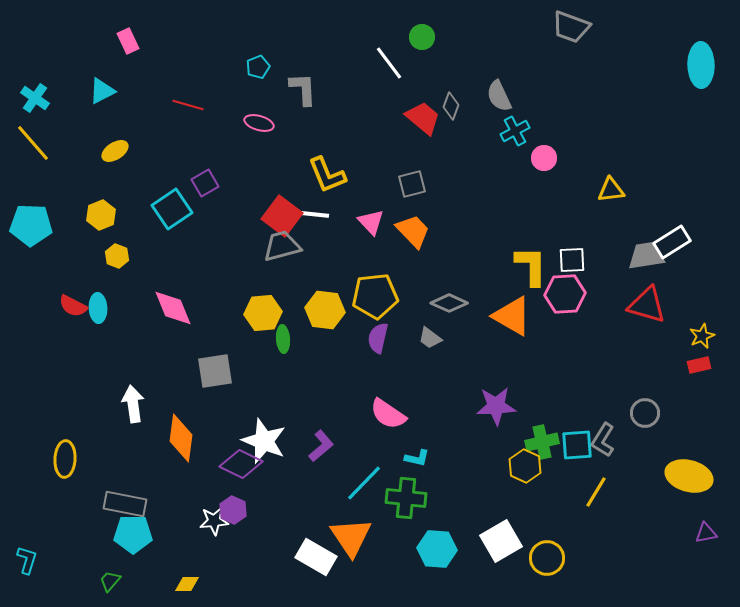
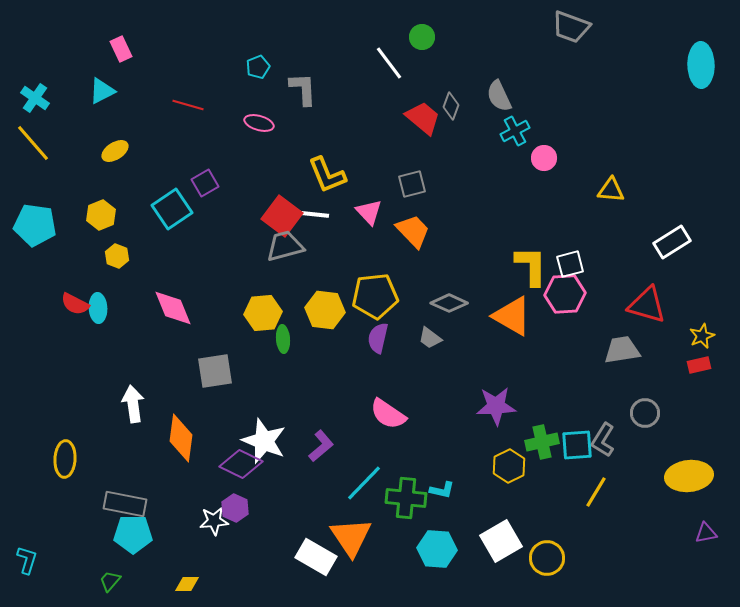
pink rectangle at (128, 41): moved 7 px left, 8 px down
yellow triangle at (611, 190): rotated 12 degrees clockwise
pink triangle at (371, 222): moved 2 px left, 10 px up
cyan pentagon at (31, 225): moved 4 px right; rotated 6 degrees clockwise
gray trapezoid at (282, 246): moved 3 px right
gray trapezoid at (646, 256): moved 24 px left, 94 px down
white square at (572, 260): moved 2 px left, 4 px down; rotated 12 degrees counterclockwise
red semicircle at (73, 306): moved 2 px right, 2 px up
cyan L-shape at (417, 458): moved 25 px right, 32 px down
yellow hexagon at (525, 466): moved 16 px left; rotated 8 degrees clockwise
yellow ellipse at (689, 476): rotated 21 degrees counterclockwise
purple hexagon at (233, 510): moved 2 px right, 2 px up
